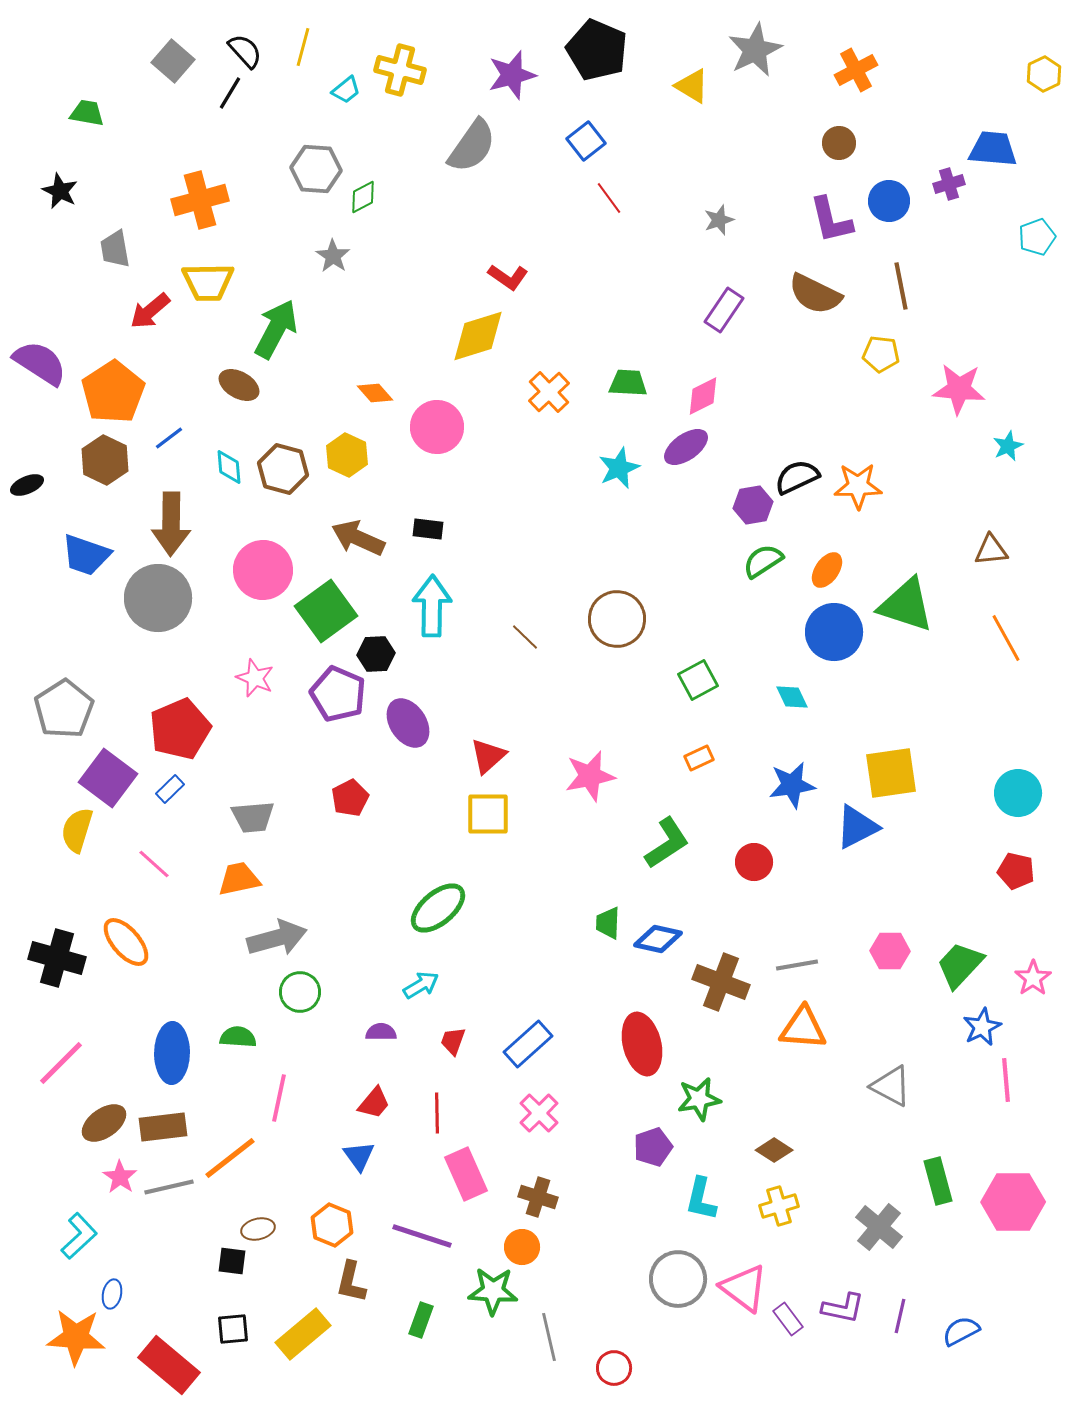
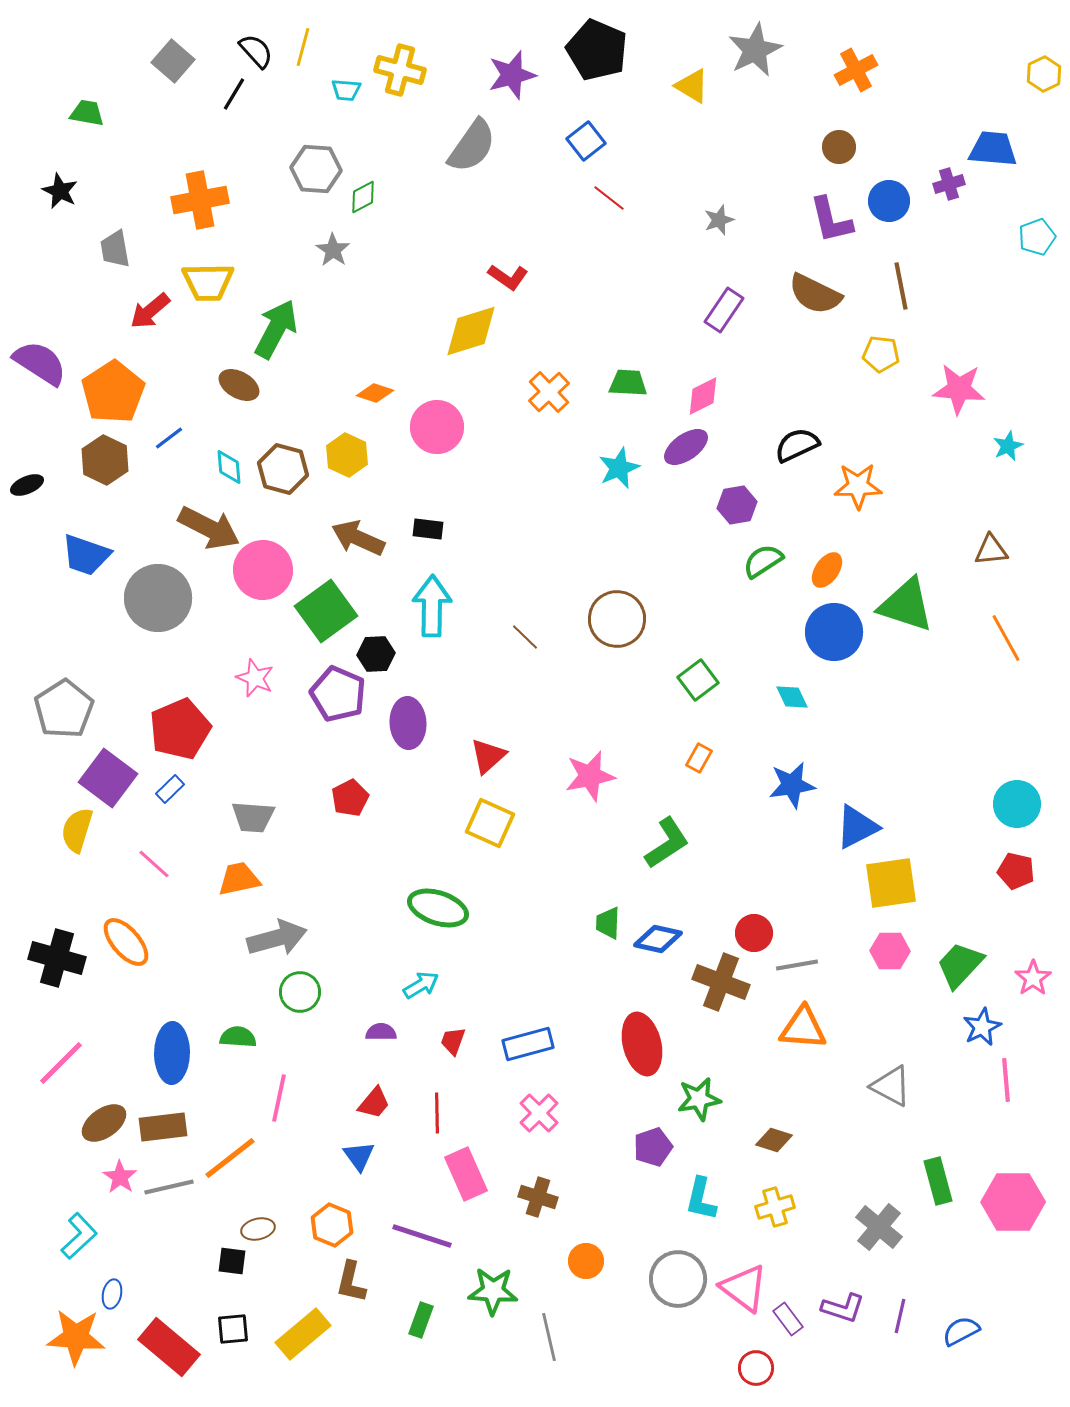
black semicircle at (245, 51): moved 11 px right
cyan trapezoid at (346, 90): rotated 44 degrees clockwise
black line at (230, 93): moved 4 px right, 1 px down
brown circle at (839, 143): moved 4 px down
red line at (609, 198): rotated 16 degrees counterclockwise
orange cross at (200, 200): rotated 4 degrees clockwise
gray star at (333, 256): moved 6 px up
yellow diamond at (478, 336): moved 7 px left, 5 px up
orange diamond at (375, 393): rotated 30 degrees counterclockwise
black semicircle at (797, 477): moved 32 px up
purple hexagon at (753, 505): moved 16 px left
brown arrow at (171, 524): moved 38 px right, 4 px down; rotated 64 degrees counterclockwise
green square at (698, 680): rotated 9 degrees counterclockwise
purple ellipse at (408, 723): rotated 30 degrees clockwise
orange rectangle at (699, 758): rotated 36 degrees counterclockwise
yellow square at (891, 773): moved 110 px down
cyan circle at (1018, 793): moved 1 px left, 11 px down
yellow square at (488, 814): moved 2 px right, 9 px down; rotated 24 degrees clockwise
gray trapezoid at (253, 817): rotated 9 degrees clockwise
red circle at (754, 862): moved 71 px down
green ellipse at (438, 908): rotated 58 degrees clockwise
blue rectangle at (528, 1044): rotated 27 degrees clockwise
brown diamond at (774, 1150): moved 10 px up; rotated 15 degrees counterclockwise
yellow cross at (779, 1206): moved 4 px left, 1 px down
orange circle at (522, 1247): moved 64 px right, 14 px down
purple L-shape at (843, 1308): rotated 6 degrees clockwise
red rectangle at (169, 1365): moved 18 px up
red circle at (614, 1368): moved 142 px right
